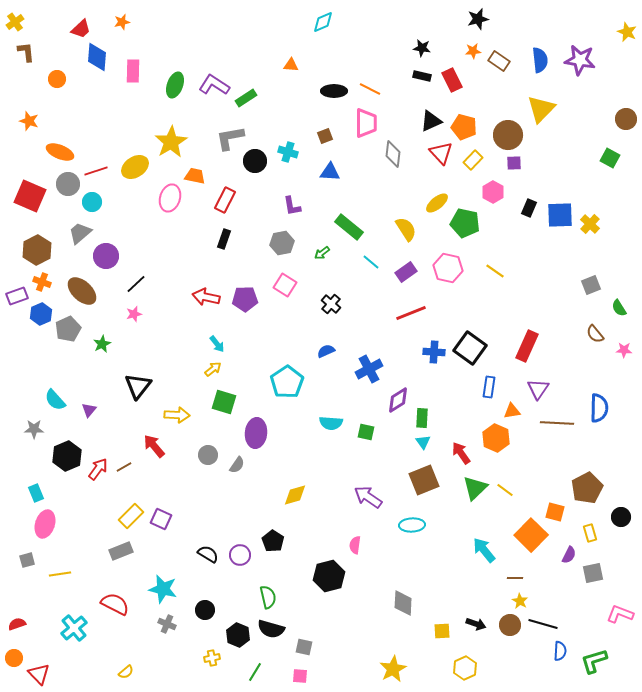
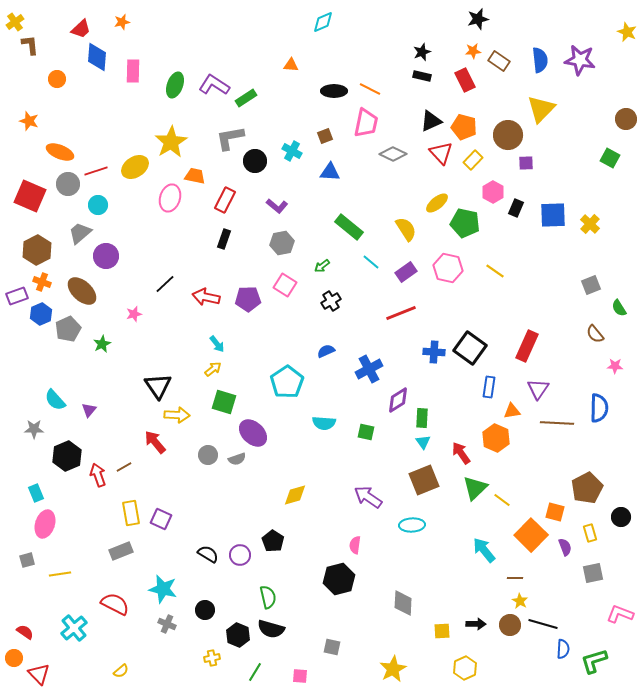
black star at (422, 48): moved 4 px down; rotated 30 degrees counterclockwise
brown L-shape at (26, 52): moved 4 px right, 7 px up
red rectangle at (452, 80): moved 13 px right
pink trapezoid at (366, 123): rotated 12 degrees clockwise
cyan cross at (288, 152): moved 4 px right, 1 px up; rotated 12 degrees clockwise
gray diamond at (393, 154): rotated 72 degrees counterclockwise
purple square at (514, 163): moved 12 px right
cyan circle at (92, 202): moved 6 px right, 3 px down
purple L-shape at (292, 206): moved 15 px left; rotated 40 degrees counterclockwise
black rectangle at (529, 208): moved 13 px left
blue square at (560, 215): moved 7 px left
green arrow at (322, 253): moved 13 px down
black line at (136, 284): moved 29 px right
purple pentagon at (245, 299): moved 3 px right
black cross at (331, 304): moved 3 px up; rotated 18 degrees clockwise
red line at (411, 313): moved 10 px left
pink star at (624, 350): moved 9 px left, 16 px down
black triangle at (138, 386): moved 20 px right; rotated 12 degrees counterclockwise
cyan semicircle at (331, 423): moved 7 px left
purple ellipse at (256, 433): moved 3 px left; rotated 52 degrees counterclockwise
red arrow at (154, 446): moved 1 px right, 4 px up
gray semicircle at (237, 465): moved 6 px up; rotated 36 degrees clockwise
red arrow at (98, 469): moved 6 px down; rotated 55 degrees counterclockwise
yellow line at (505, 490): moved 3 px left, 10 px down
yellow rectangle at (131, 516): moved 3 px up; rotated 55 degrees counterclockwise
purple semicircle at (569, 555): moved 4 px left, 8 px up; rotated 48 degrees counterclockwise
black hexagon at (329, 576): moved 10 px right, 3 px down
red semicircle at (17, 624): moved 8 px right, 8 px down; rotated 54 degrees clockwise
black arrow at (476, 624): rotated 18 degrees counterclockwise
gray square at (304, 647): moved 28 px right
blue semicircle at (560, 651): moved 3 px right, 2 px up
yellow semicircle at (126, 672): moved 5 px left, 1 px up
